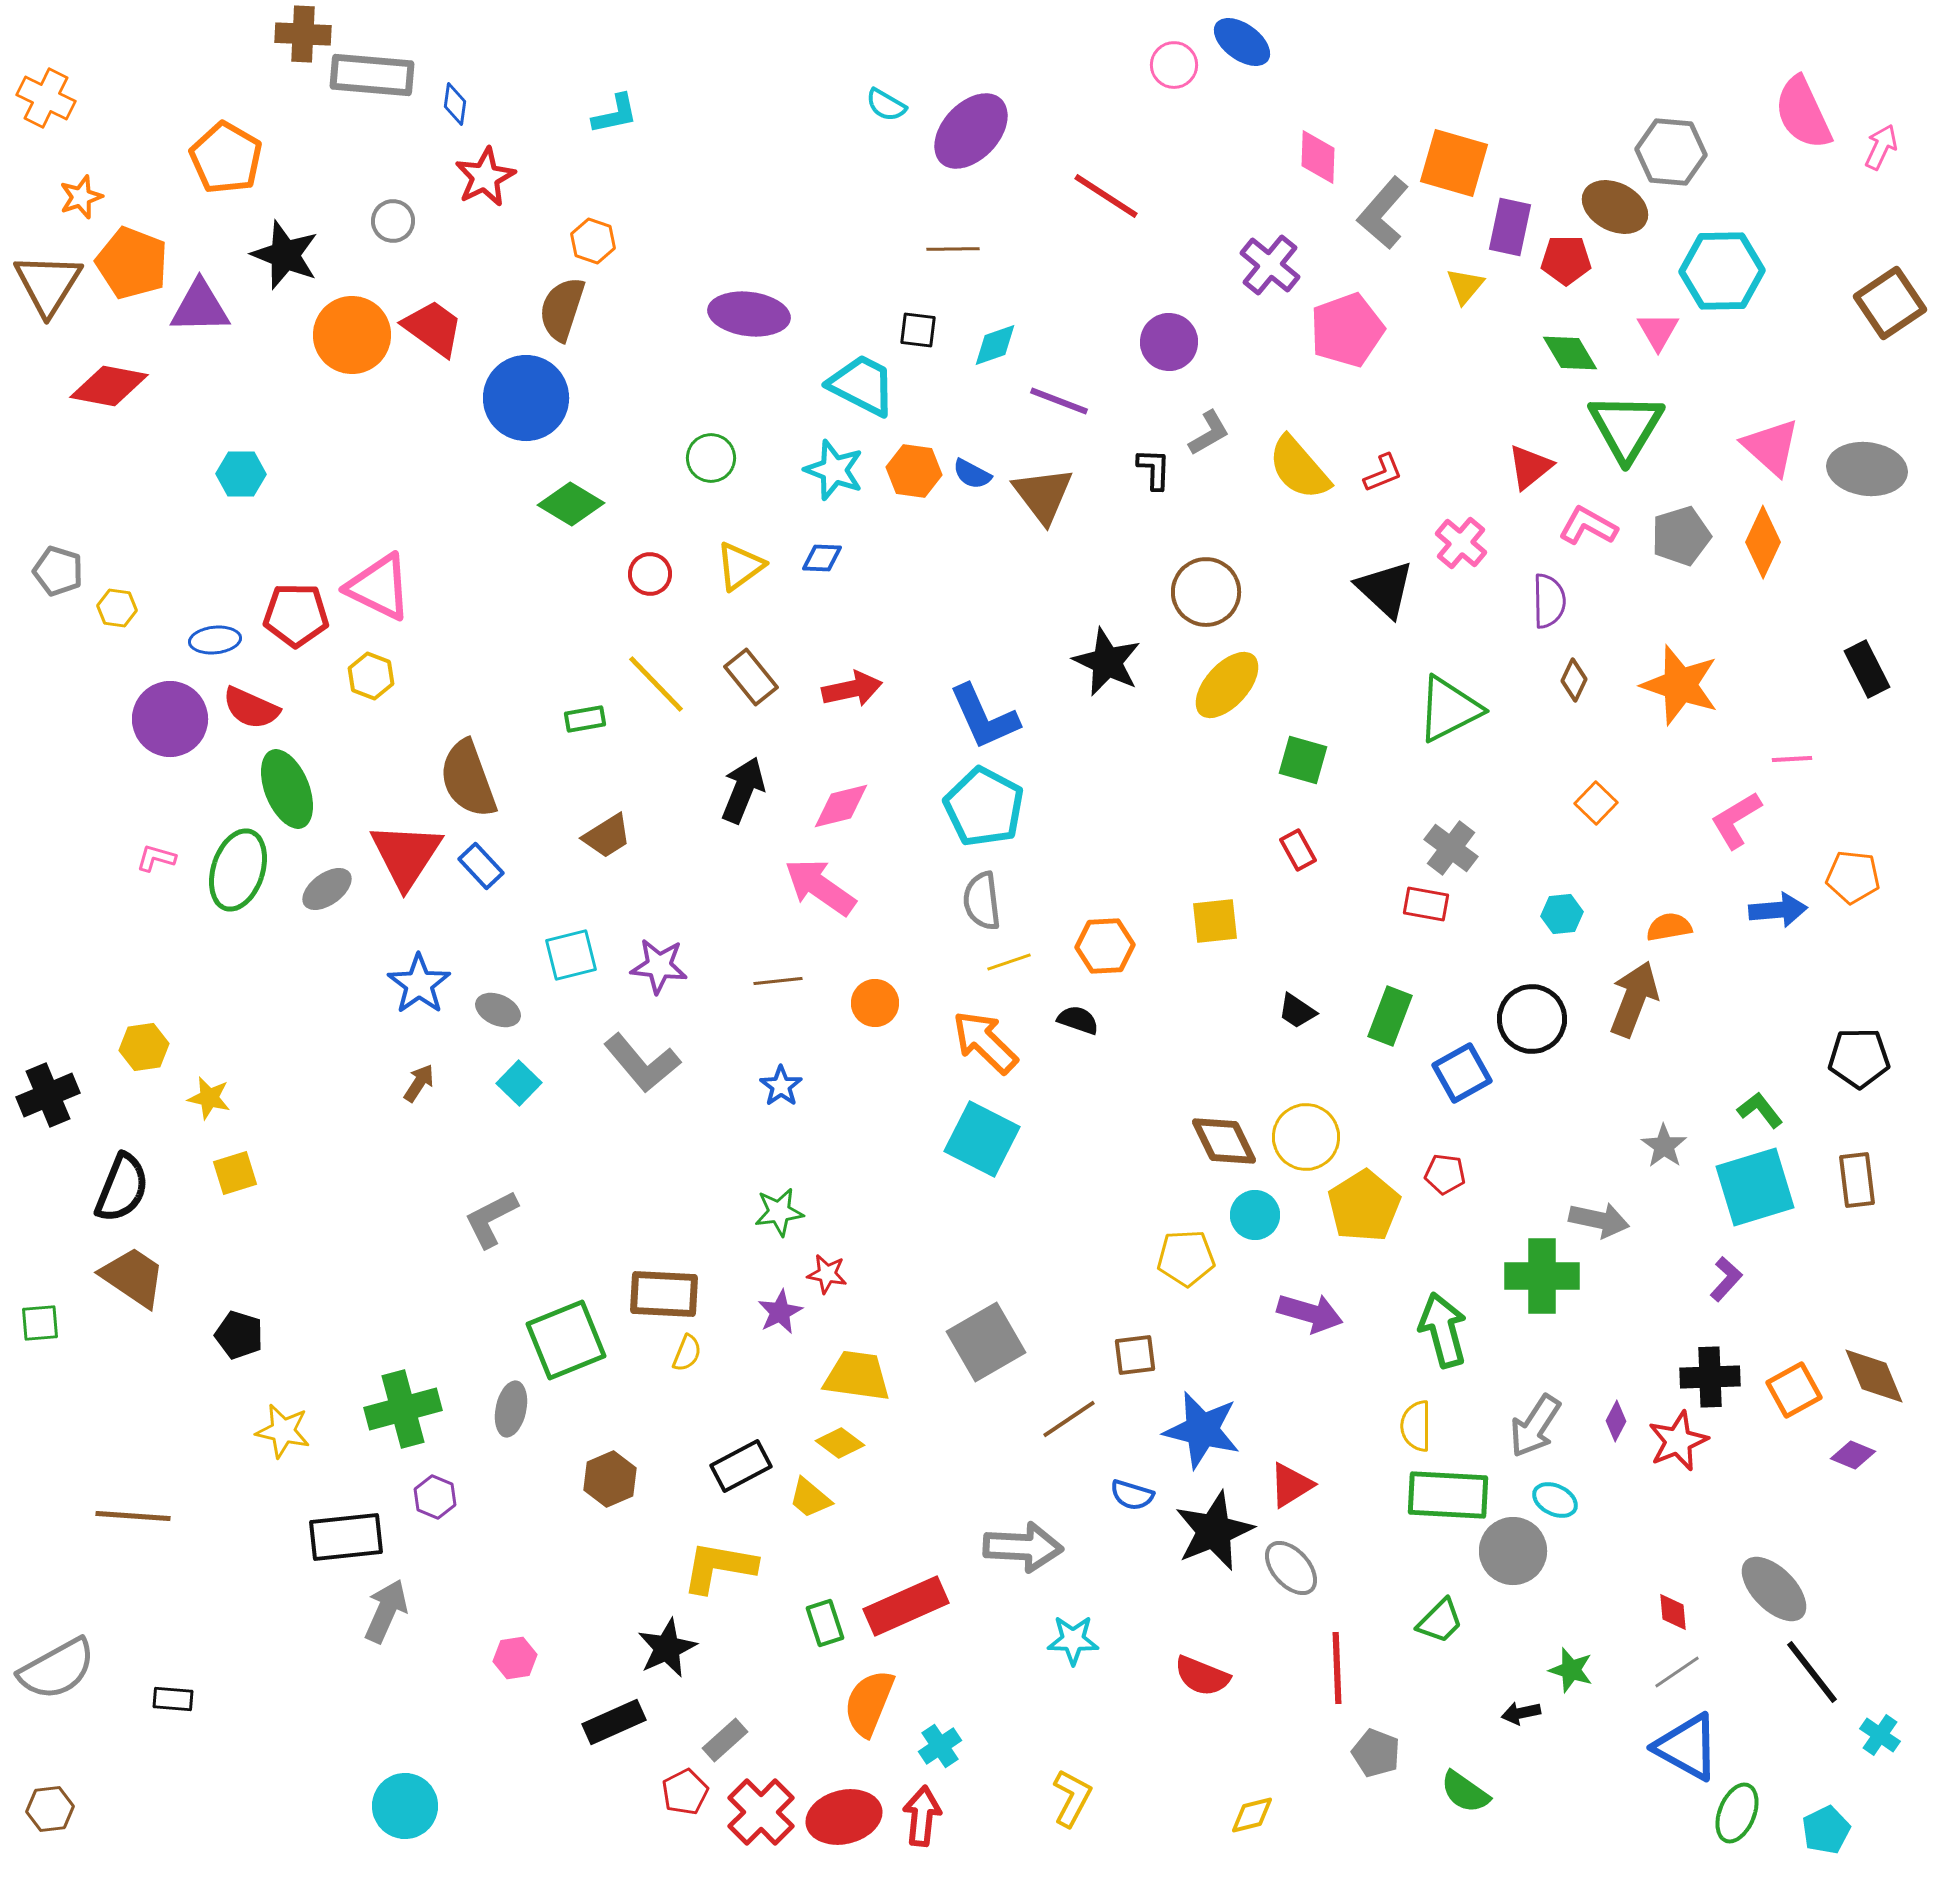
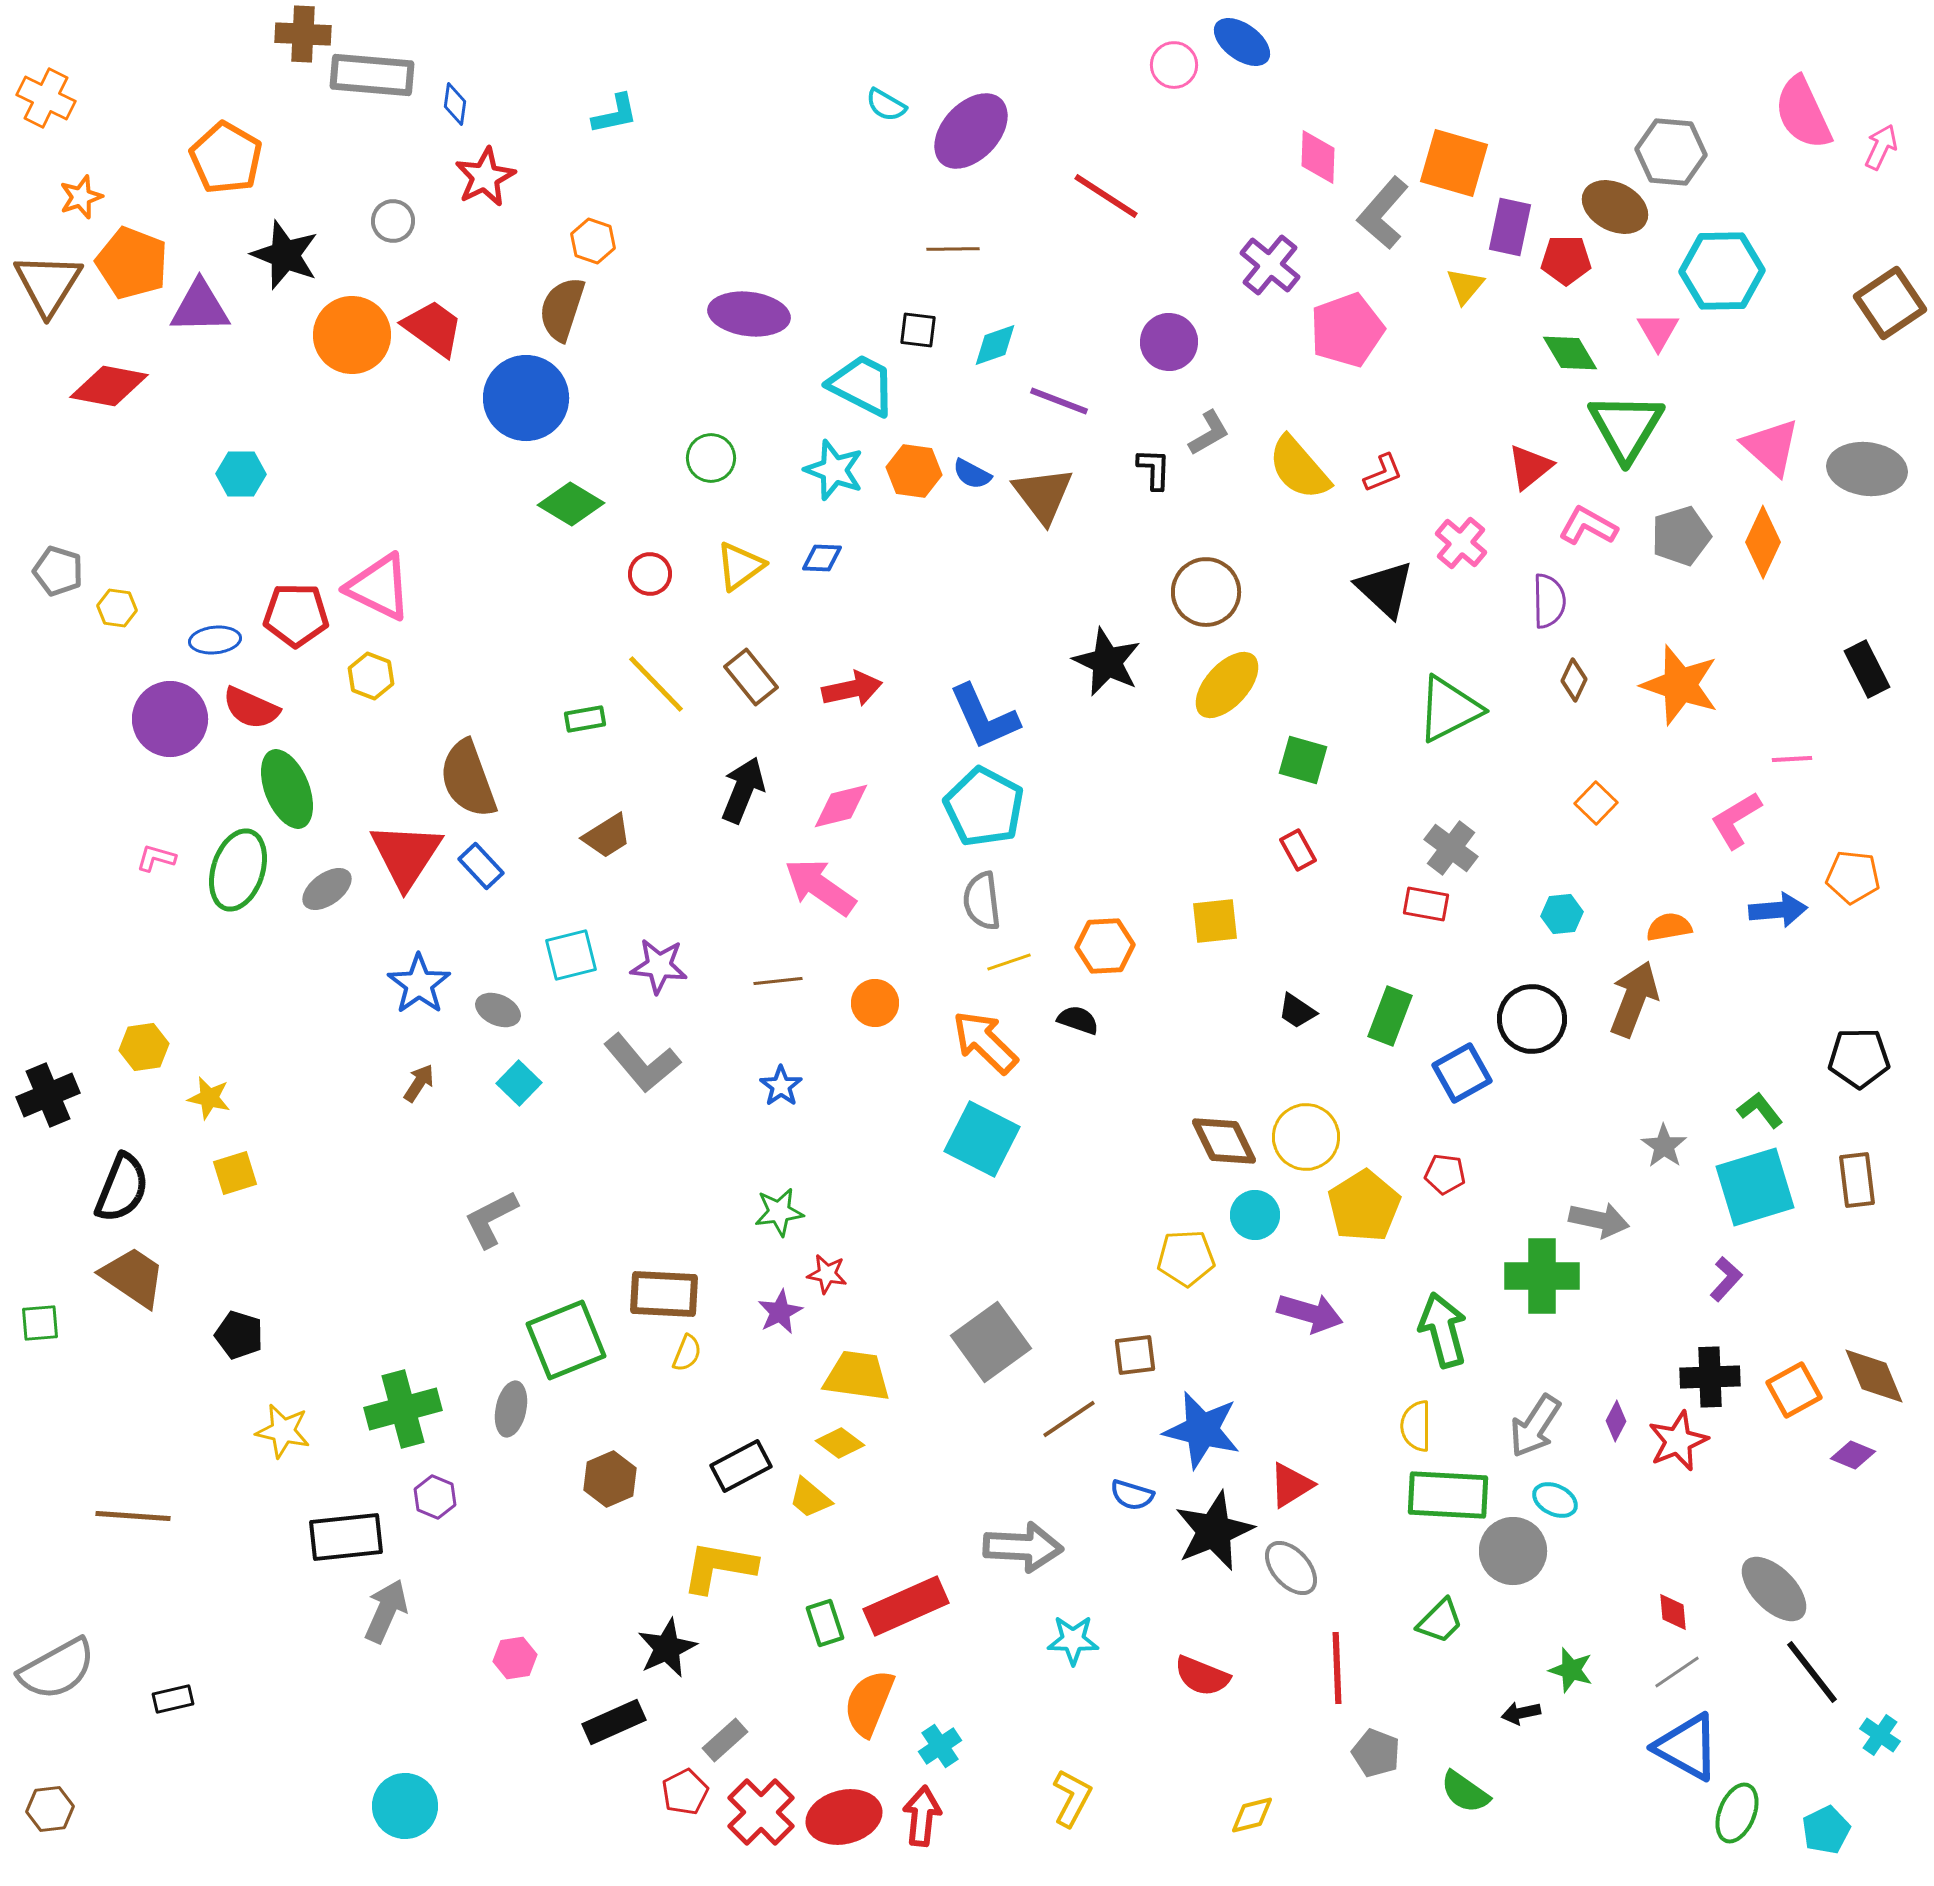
gray square at (986, 1342): moved 5 px right; rotated 6 degrees counterclockwise
black rectangle at (173, 1699): rotated 18 degrees counterclockwise
